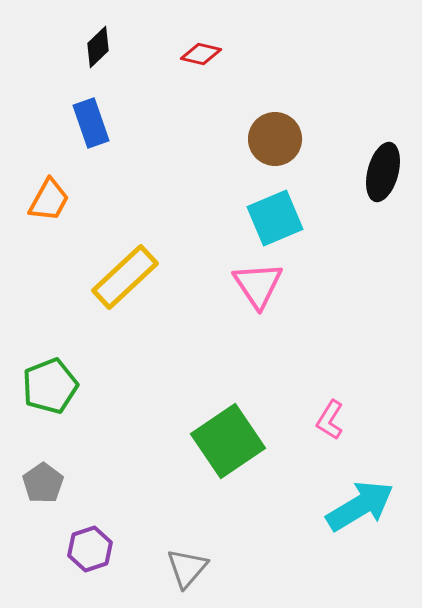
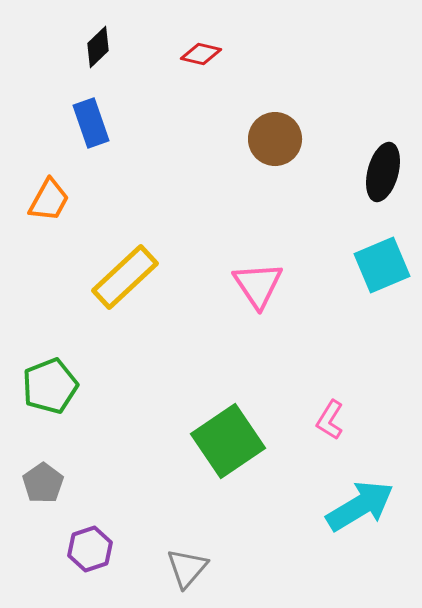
cyan square: moved 107 px right, 47 px down
